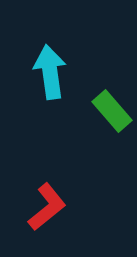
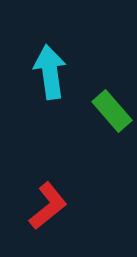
red L-shape: moved 1 px right, 1 px up
